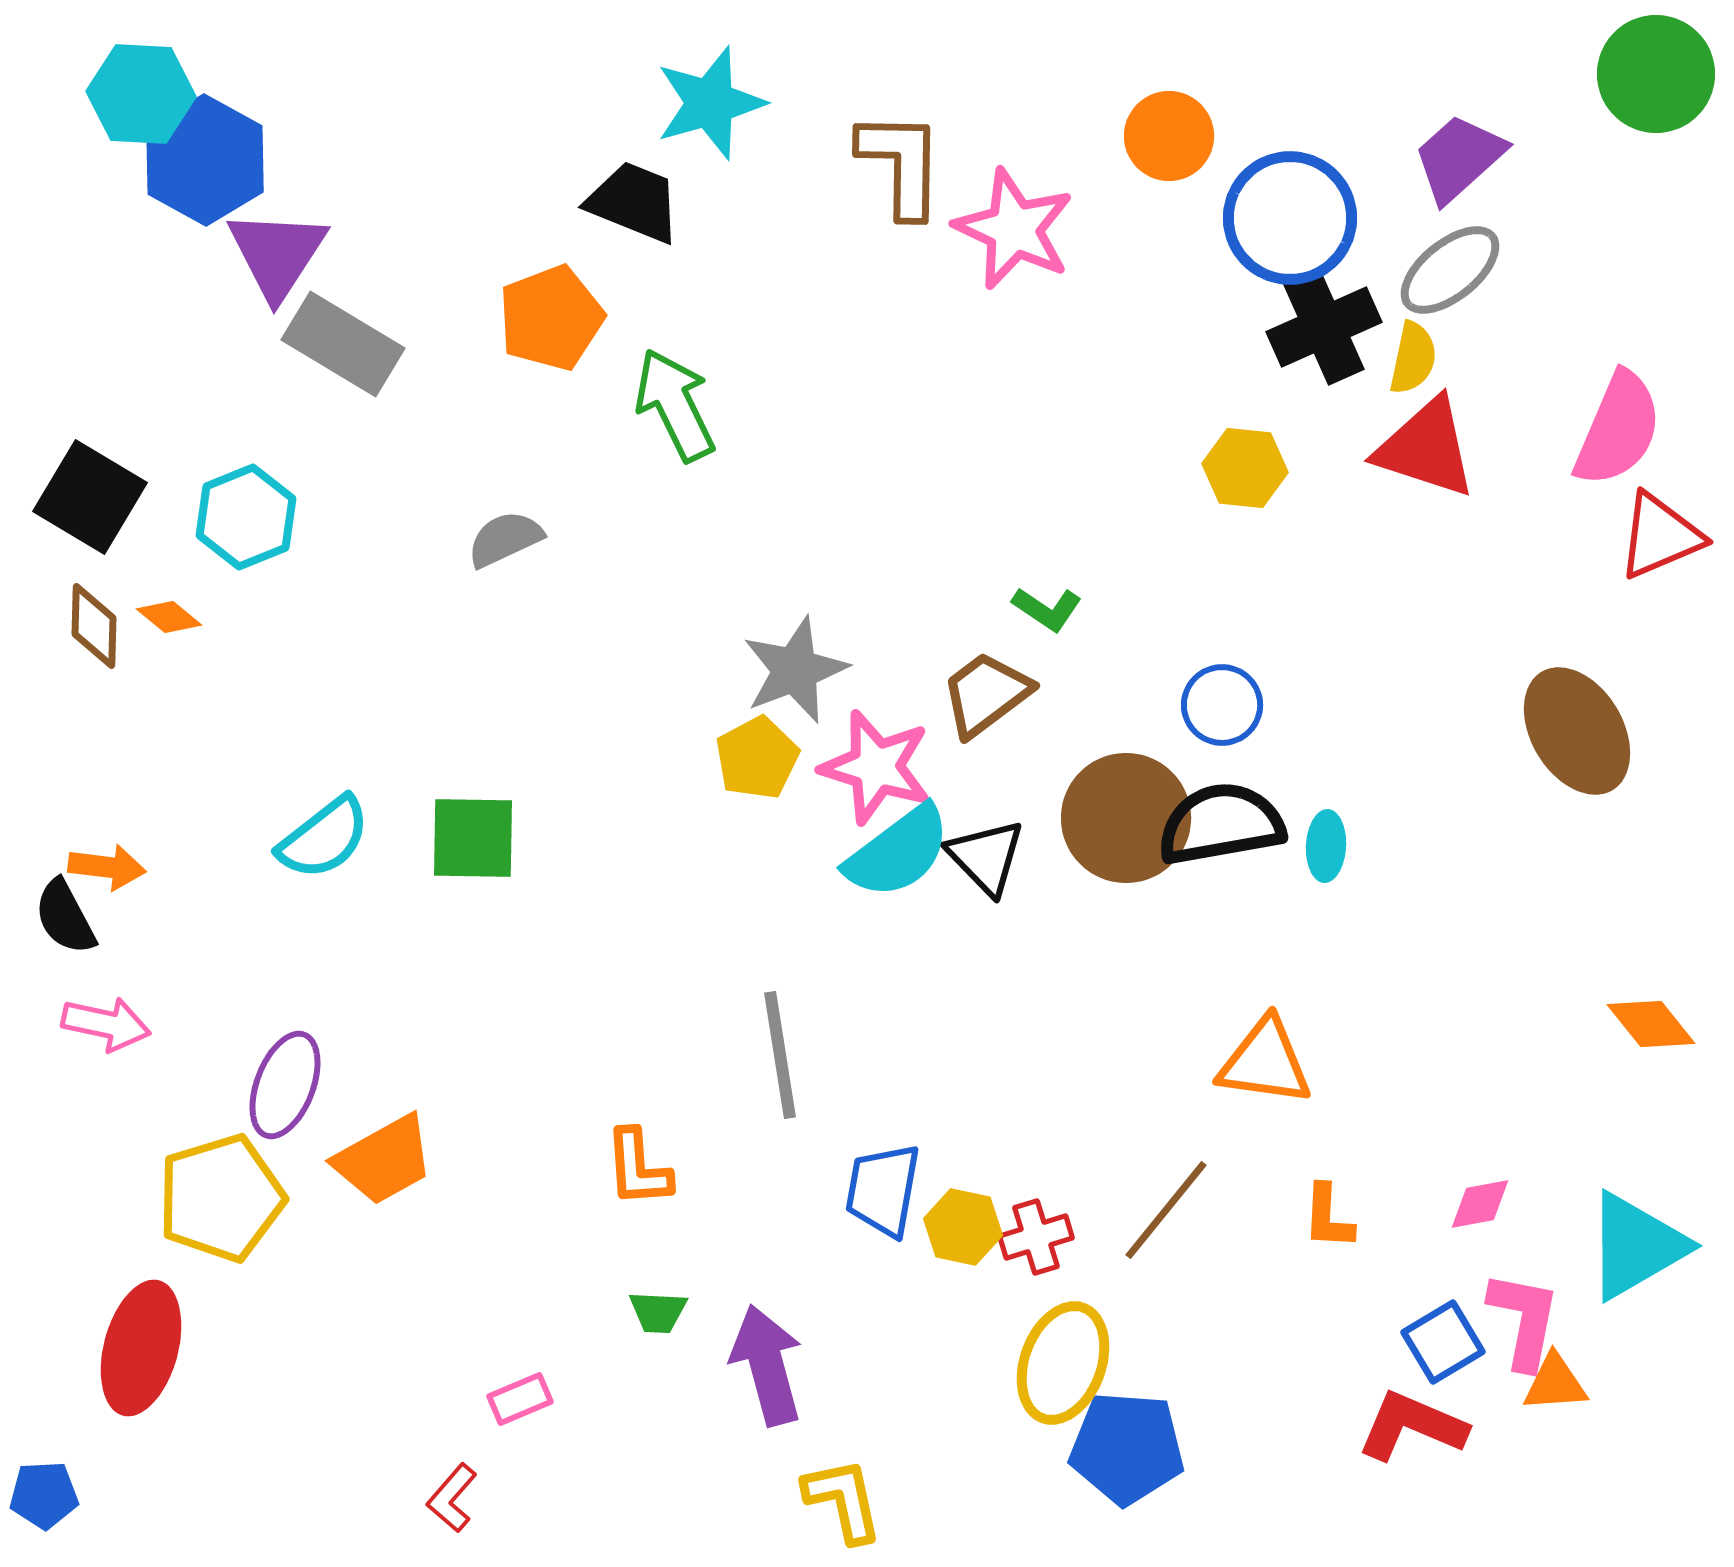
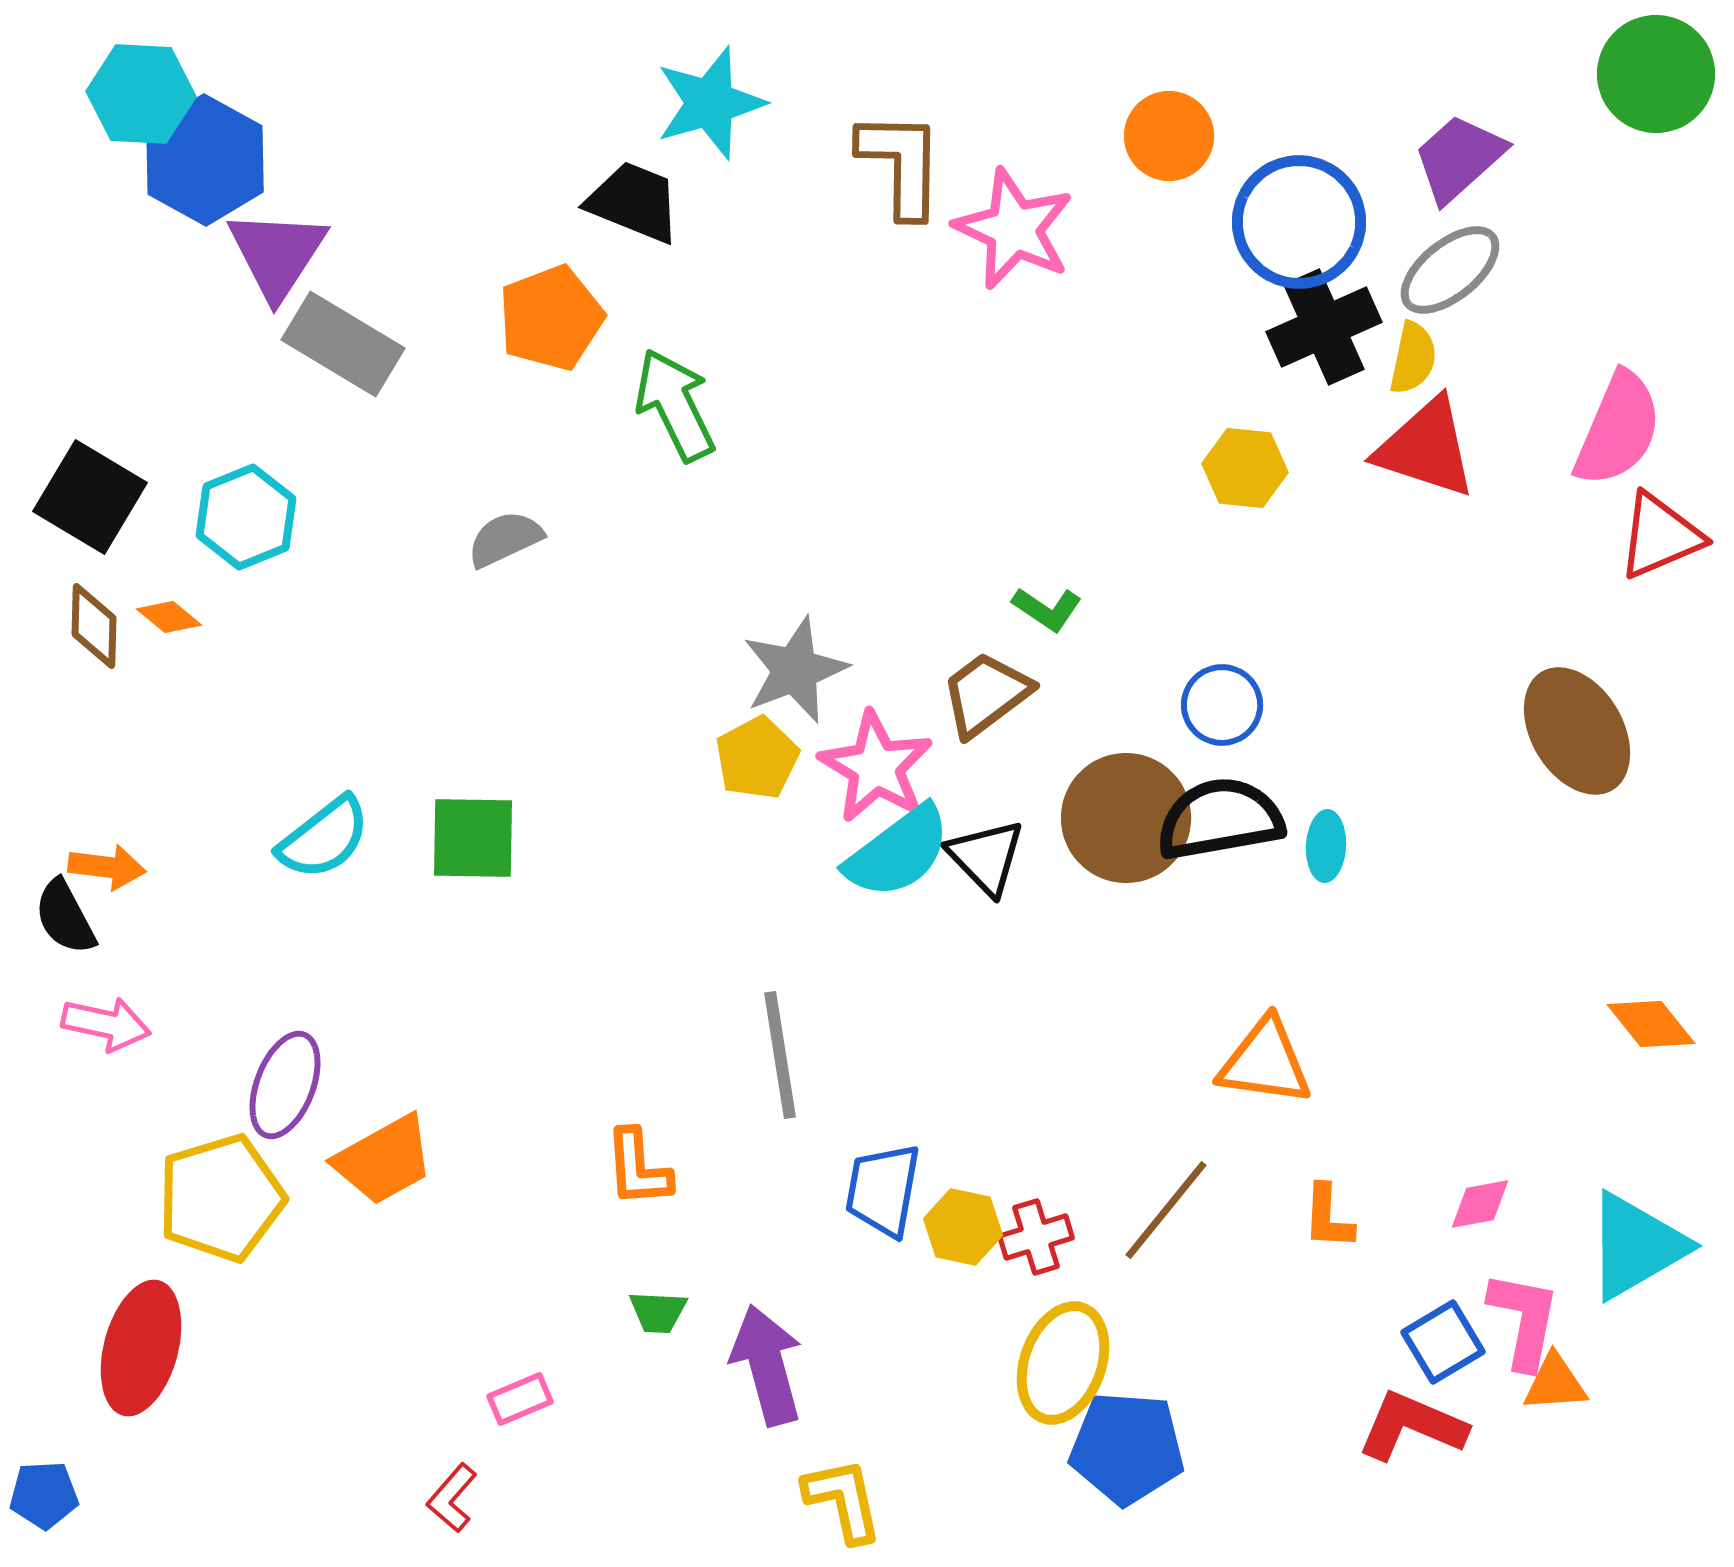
blue circle at (1290, 218): moved 9 px right, 4 px down
pink star at (876, 767): rotated 14 degrees clockwise
black semicircle at (1221, 824): moved 1 px left, 5 px up
